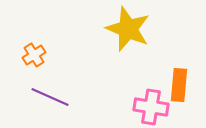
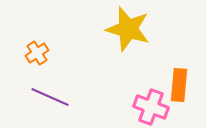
yellow star: rotated 6 degrees counterclockwise
orange cross: moved 3 px right, 2 px up
pink cross: rotated 12 degrees clockwise
